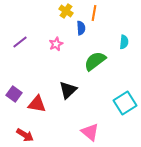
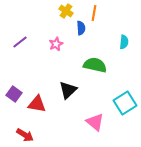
green semicircle: moved 4 px down; rotated 50 degrees clockwise
pink triangle: moved 5 px right, 10 px up
